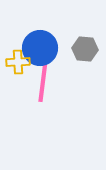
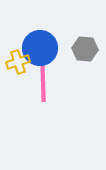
yellow cross: rotated 15 degrees counterclockwise
pink line: rotated 9 degrees counterclockwise
